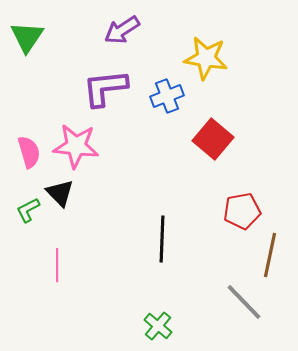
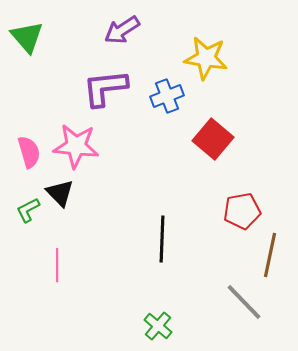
green triangle: rotated 15 degrees counterclockwise
